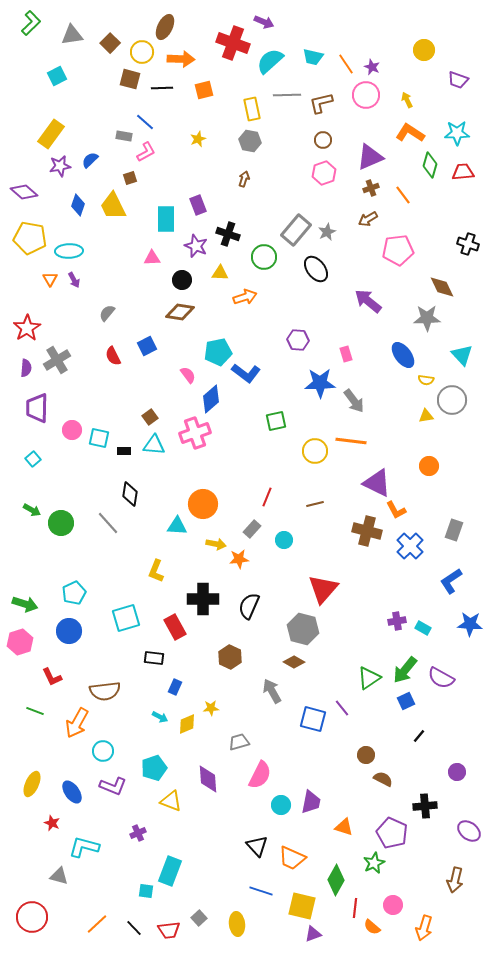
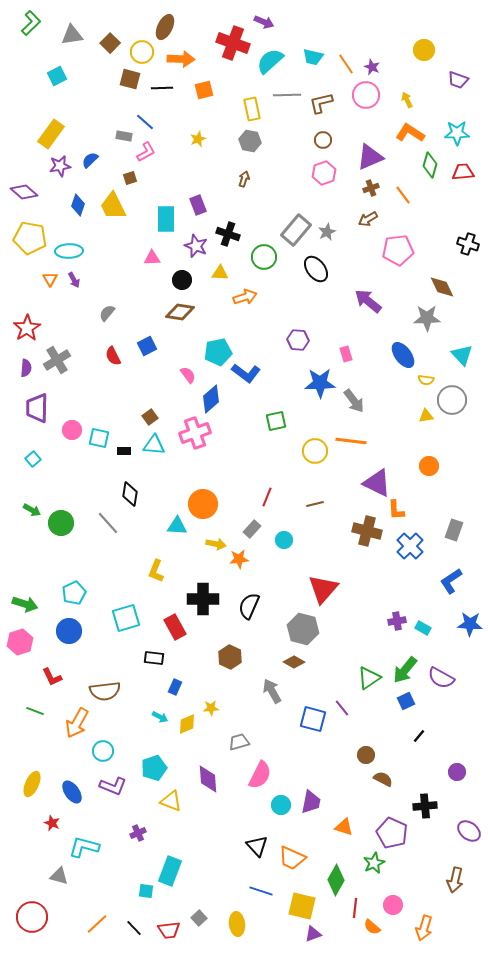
orange L-shape at (396, 510): rotated 25 degrees clockwise
